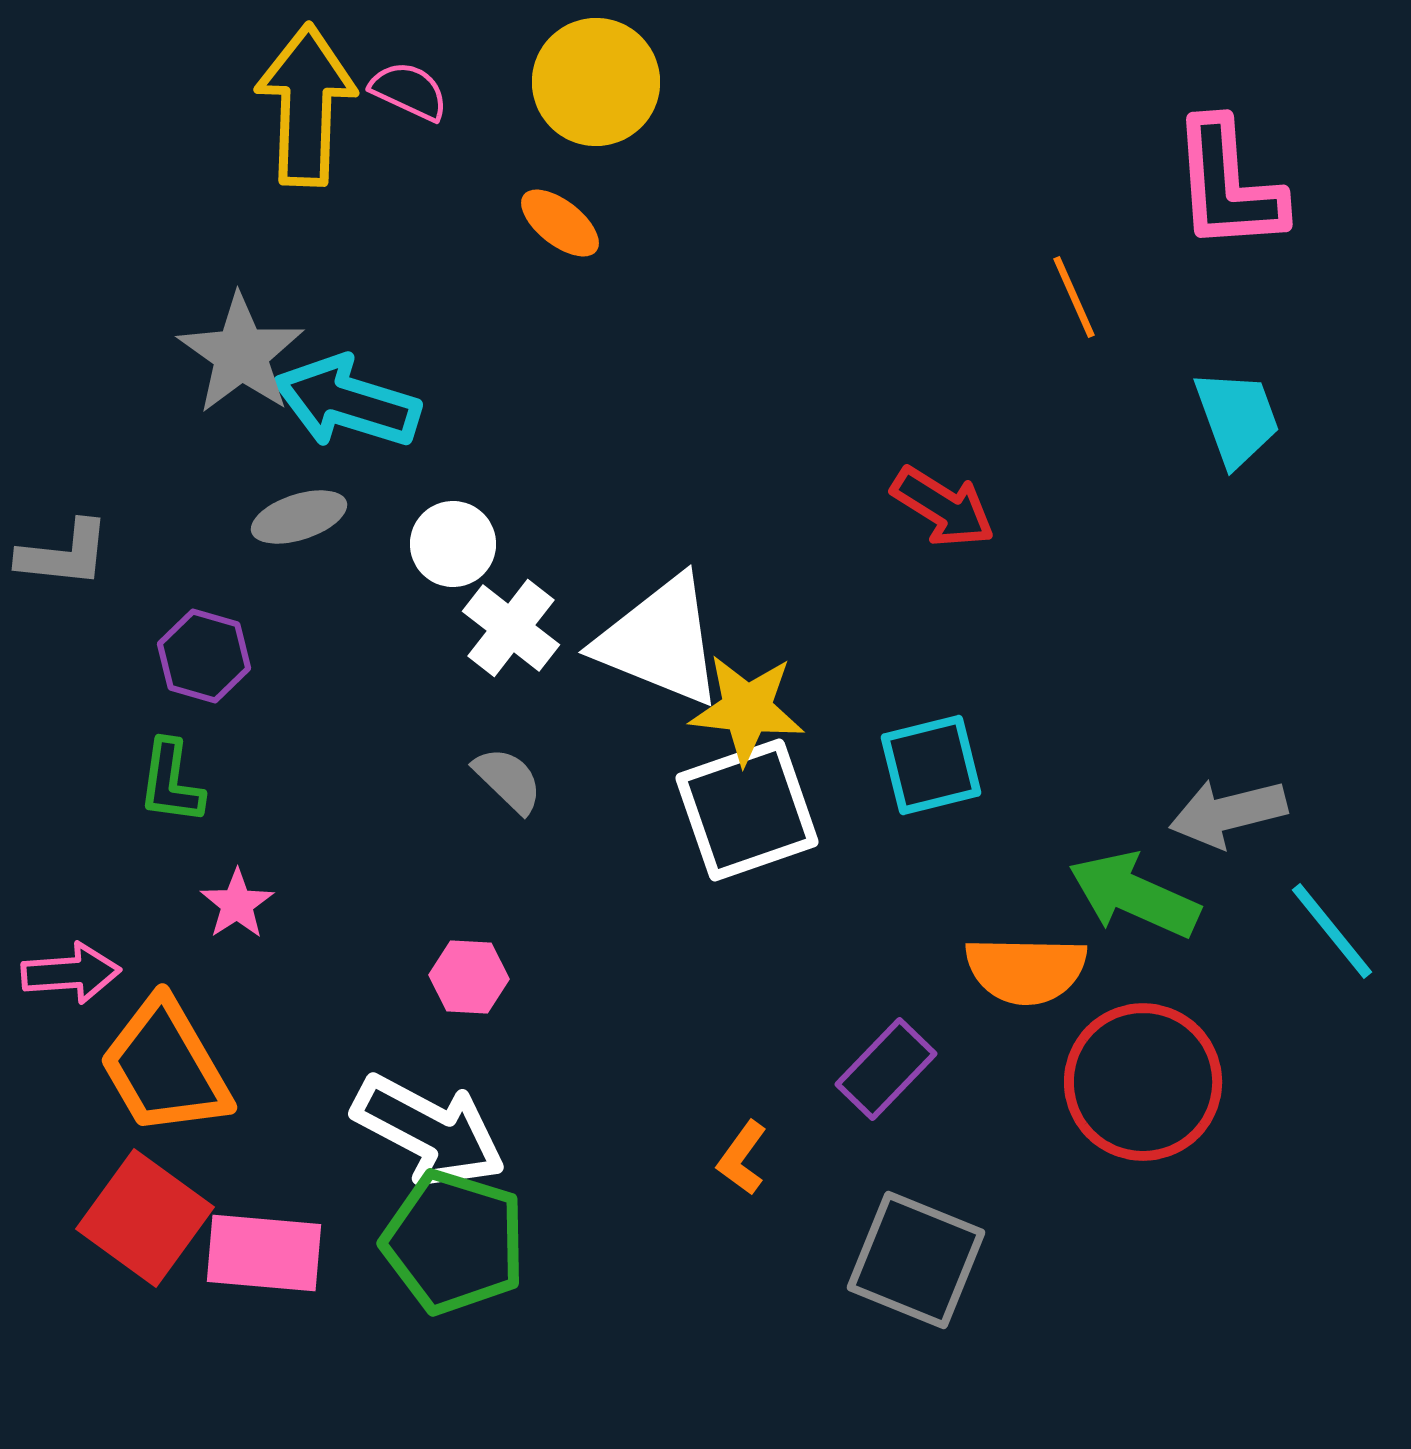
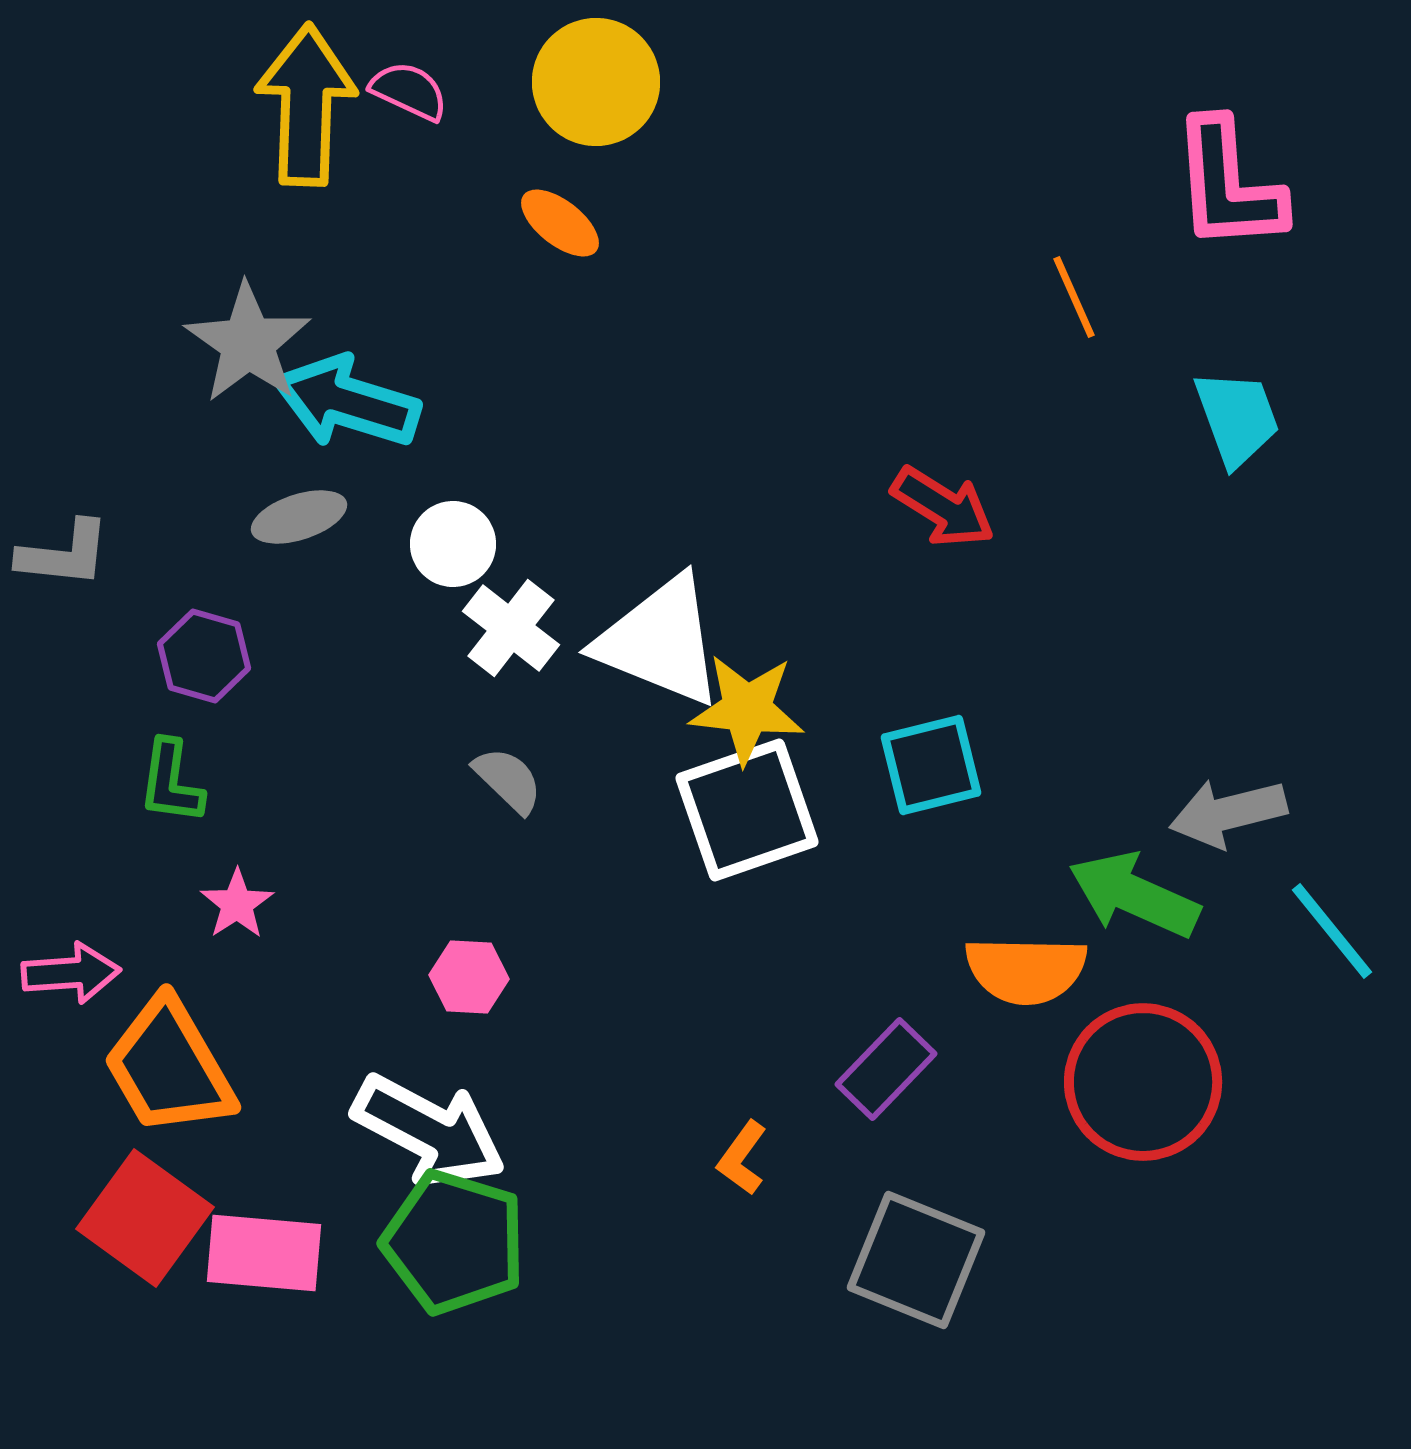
gray star: moved 7 px right, 11 px up
orange trapezoid: moved 4 px right
